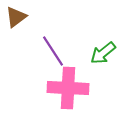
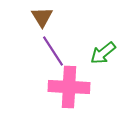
brown triangle: moved 26 px right; rotated 25 degrees counterclockwise
pink cross: moved 1 px right, 1 px up
